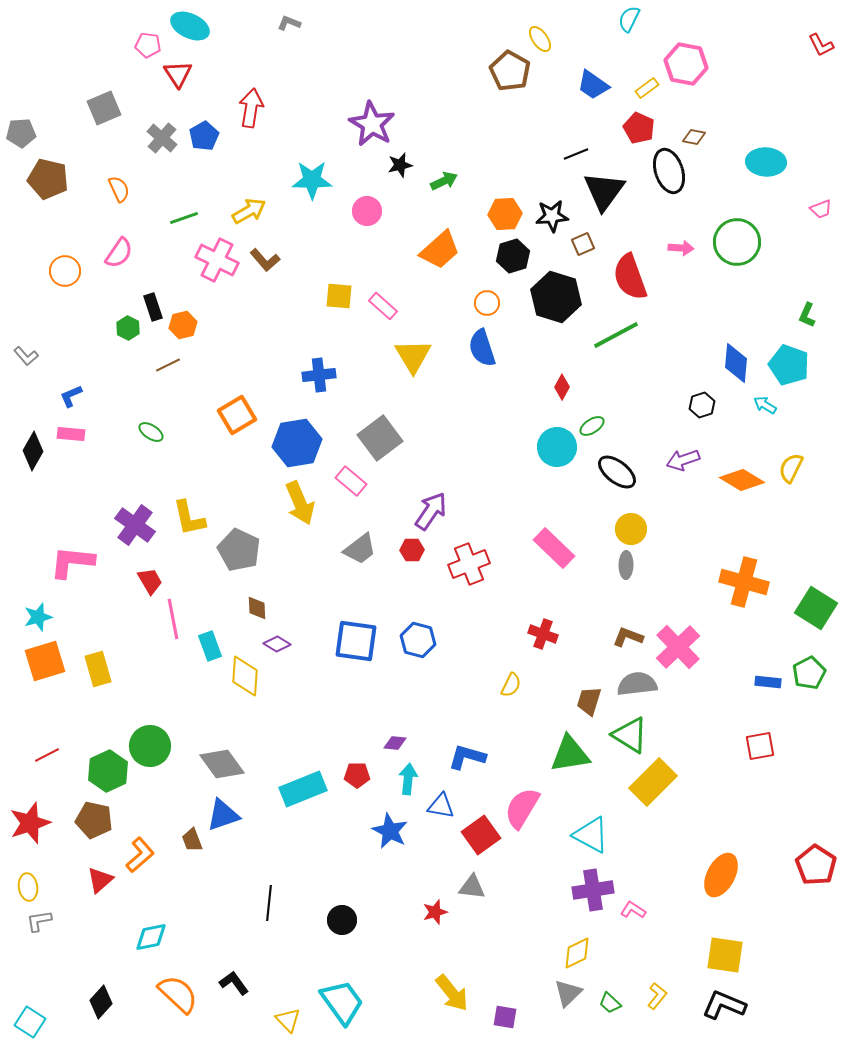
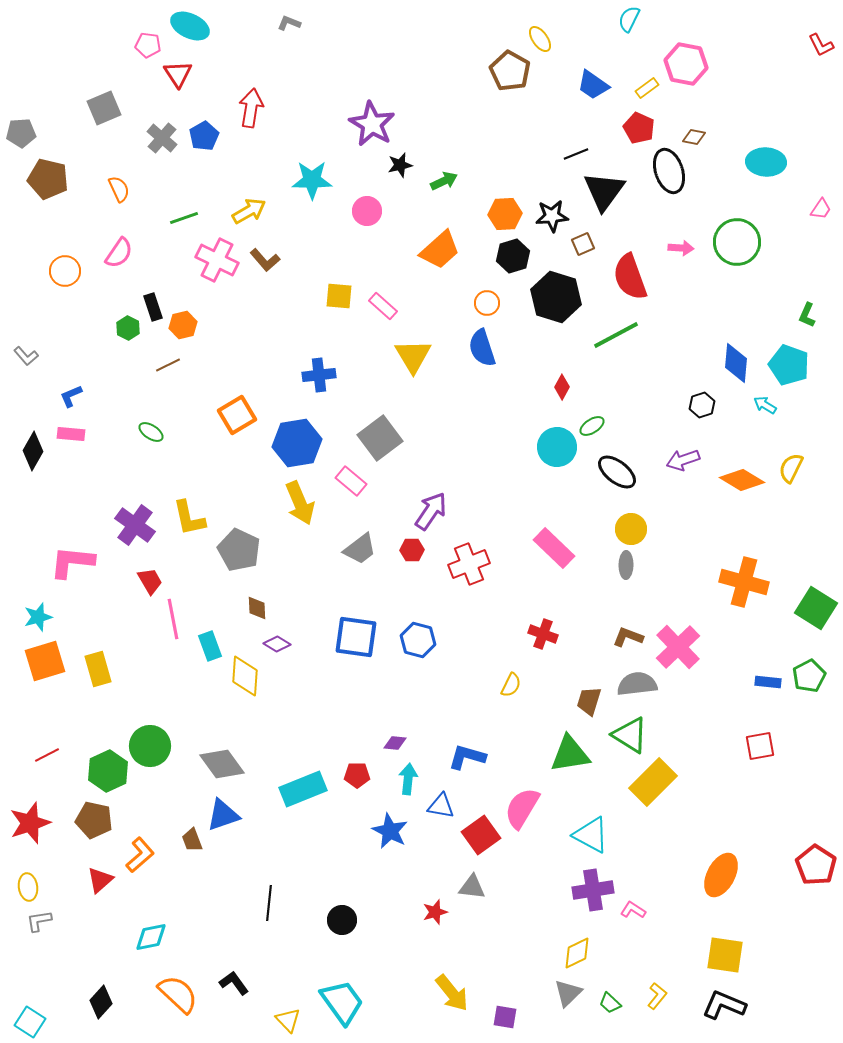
pink trapezoid at (821, 209): rotated 35 degrees counterclockwise
blue square at (356, 641): moved 4 px up
green pentagon at (809, 673): moved 3 px down
